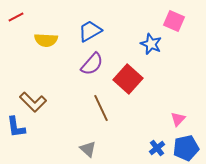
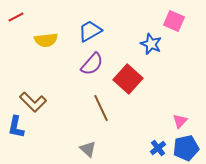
yellow semicircle: rotated 10 degrees counterclockwise
pink triangle: moved 2 px right, 2 px down
blue L-shape: rotated 20 degrees clockwise
blue cross: moved 1 px right
